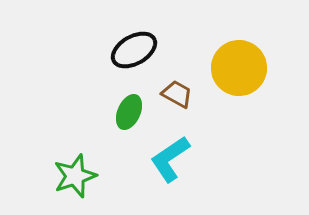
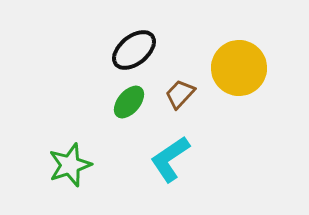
black ellipse: rotated 9 degrees counterclockwise
brown trapezoid: moved 3 px right; rotated 76 degrees counterclockwise
green ellipse: moved 10 px up; rotated 16 degrees clockwise
green star: moved 5 px left, 11 px up
